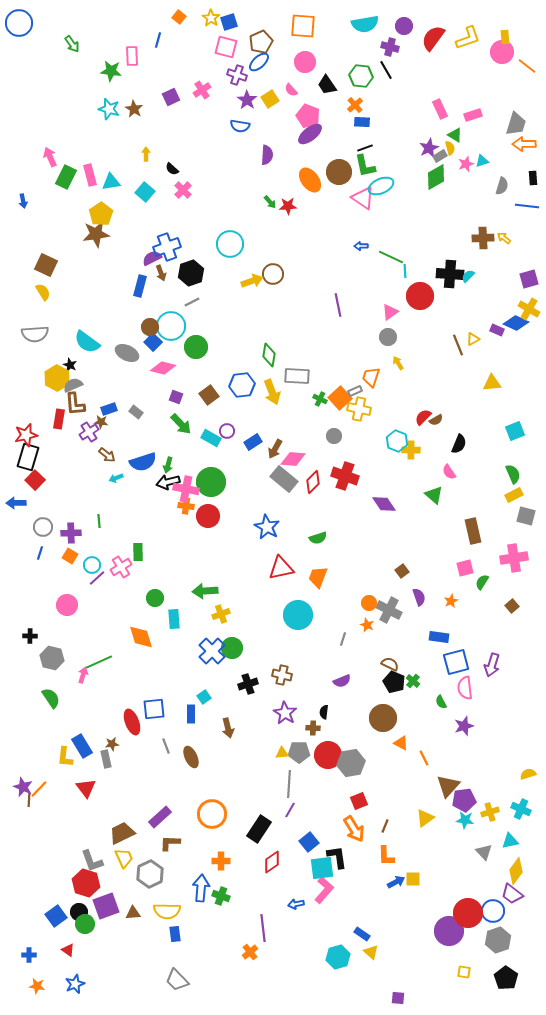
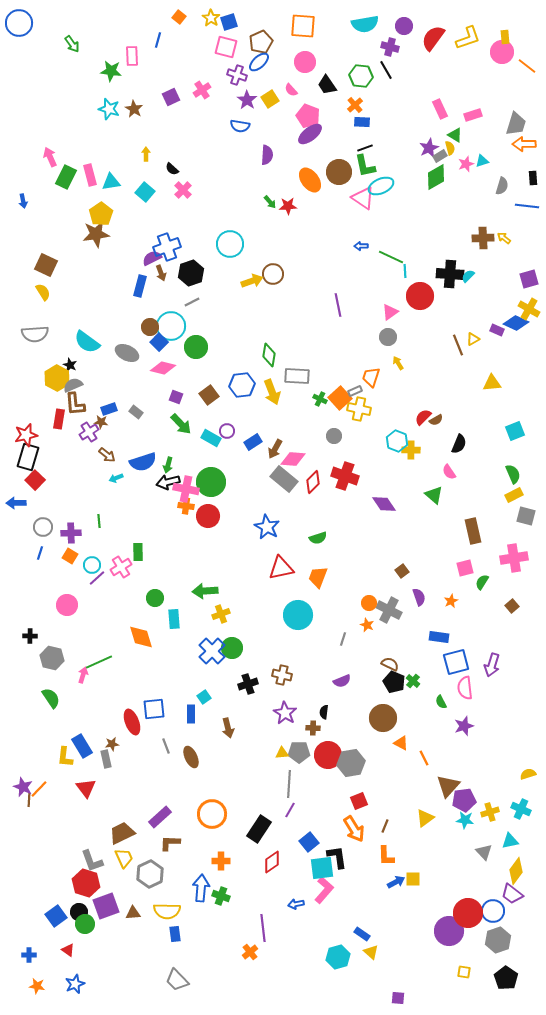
blue square at (153, 342): moved 6 px right
